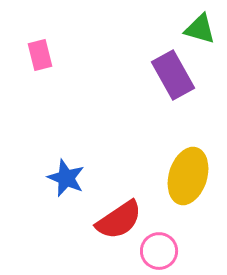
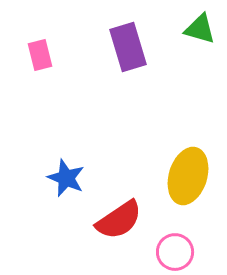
purple rectangle: moved 45 px left, 28 px up; rotated 12 degrees clockwise
pink circle: moved 16 px right, 1 px down
